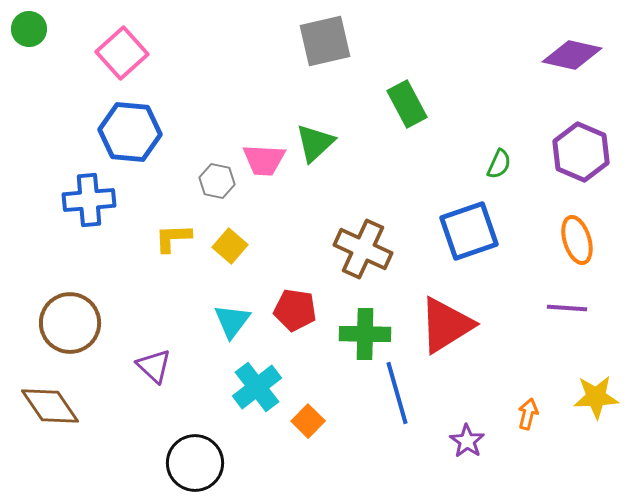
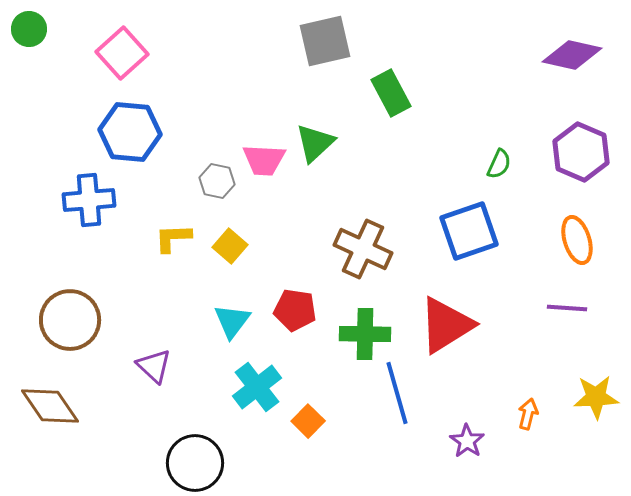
green rectangle: moved 16 px left, 11 px up
brown circle: moved 3 px up
